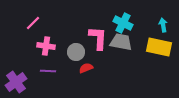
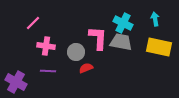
cyan arrow: moved 8 px left, 6 px up
purple cross: rotated 25 degrees counterclockwise
